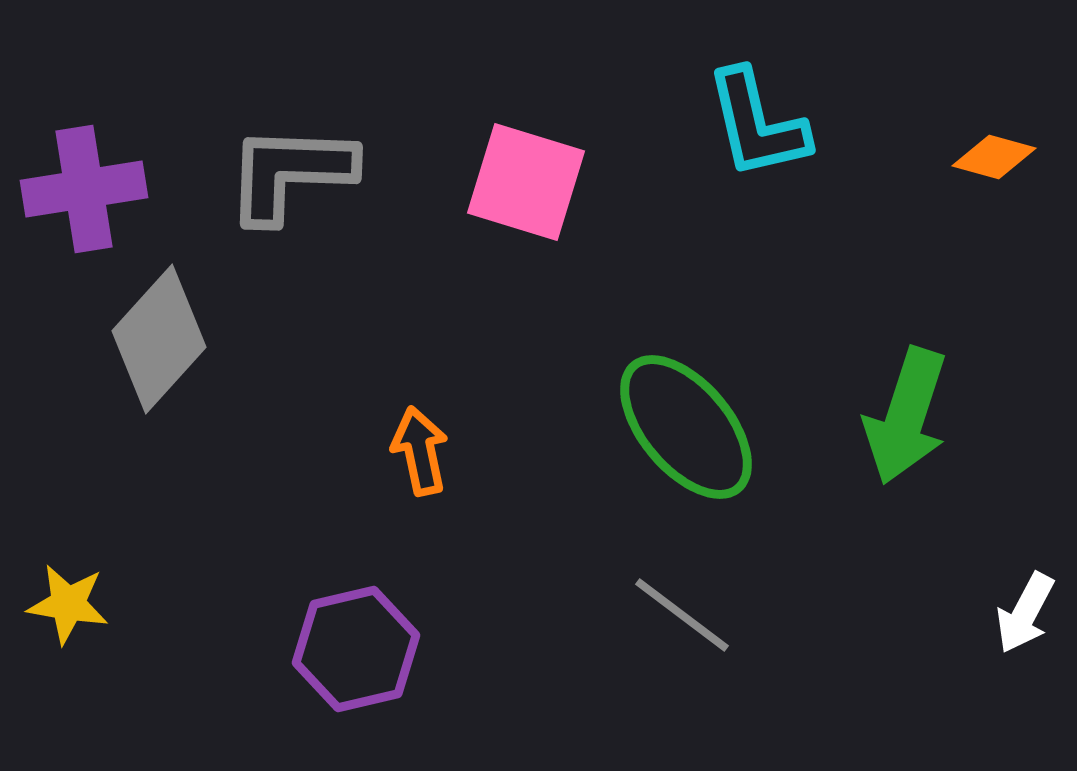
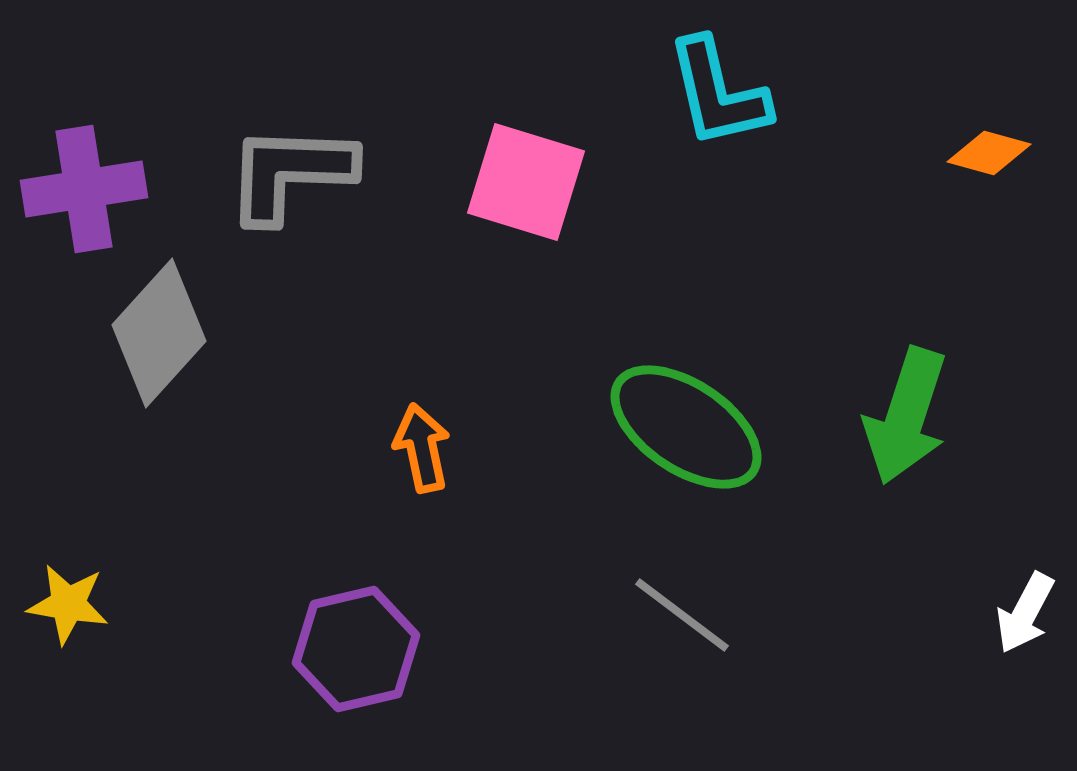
cyan L-shape: moved 39 px left, 31 px up
orange diamond: moved 5 px left, 4 px up
gray diamond: moved 6 px up
green ellipse: rotated 16 degrees counterclockwise
orange arrow: moved 2 px right, 3 px up
